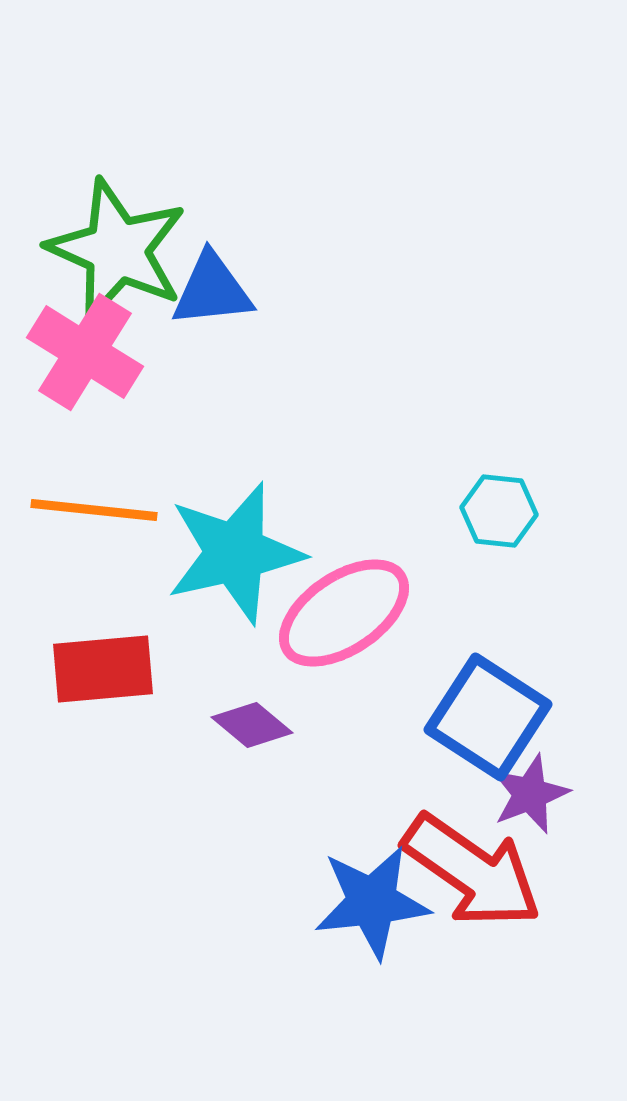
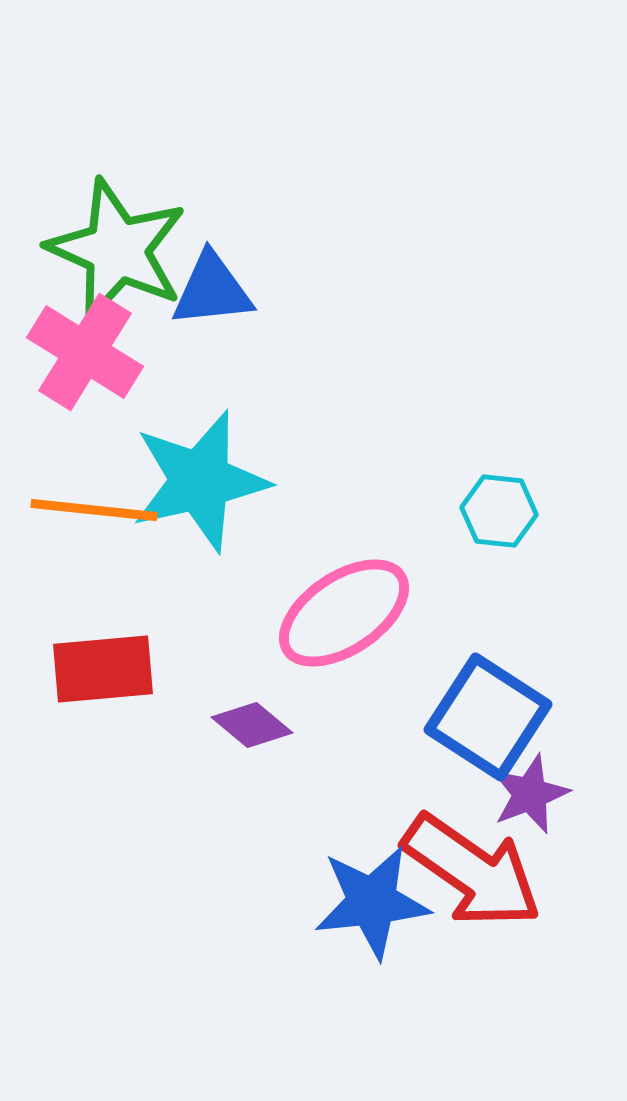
cyan star: moved 35 px left, 72 px up
